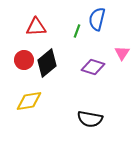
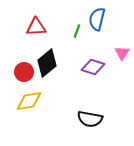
red circle: moved 12 px down
